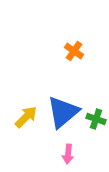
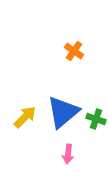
yellow arrow: moved 1 px left
